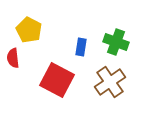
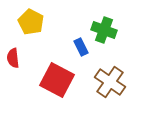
yellow pentagon: moved 2 px right, 8 px up
green cross: moved 12 px left, 12 px up
blue rectangle: rotated 36 degrees counterclockwise
brown cross: rotated 20 degrees counterclockwise
